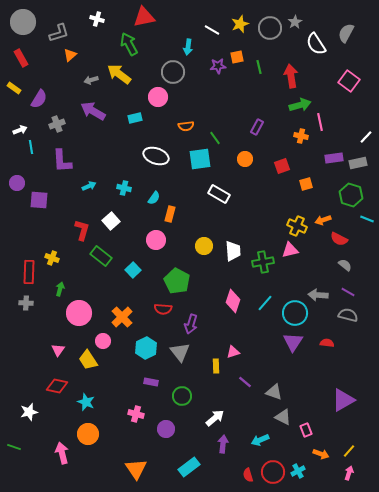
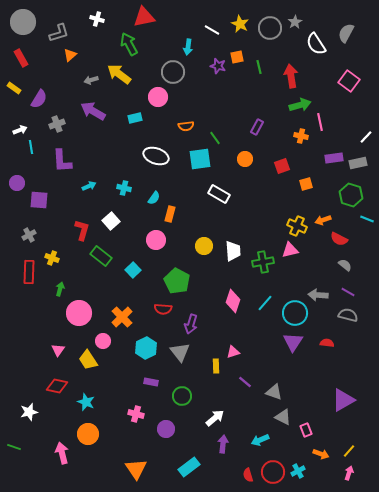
yellow star at (240, 24): rotated 24 degrees counterclockwise
purple star at (218, 66): rotated 21 degrees clockwise
gray cross at (26, 303): moved 3 px right, 68 px up; rotated 32 degrees counterclockwise
